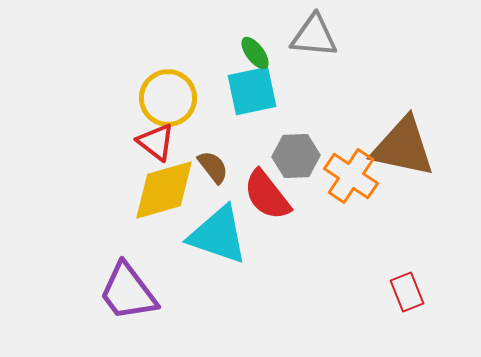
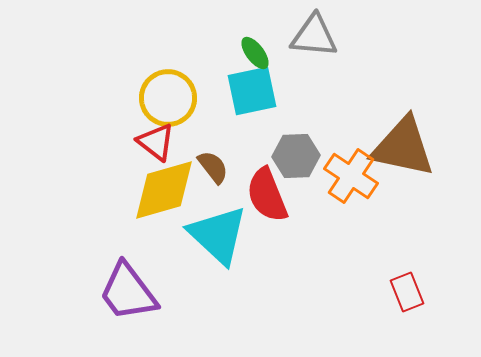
red semicircle: rotated 16 degrees clockwise
cyan triangle: rotated 24 degrees clockwise
